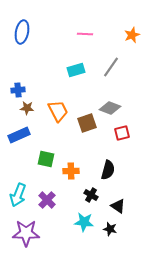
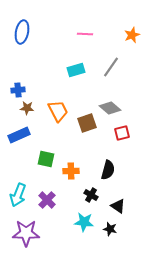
gray diamond: rotated 20 degrees clockwise
